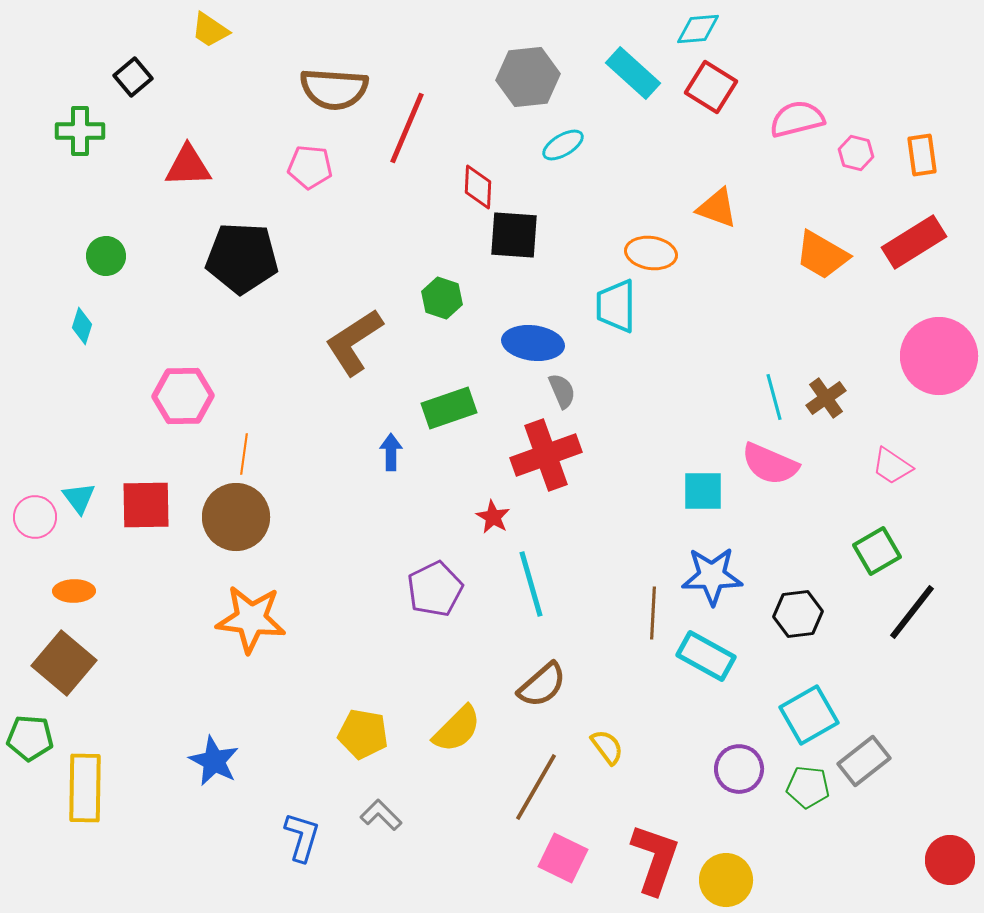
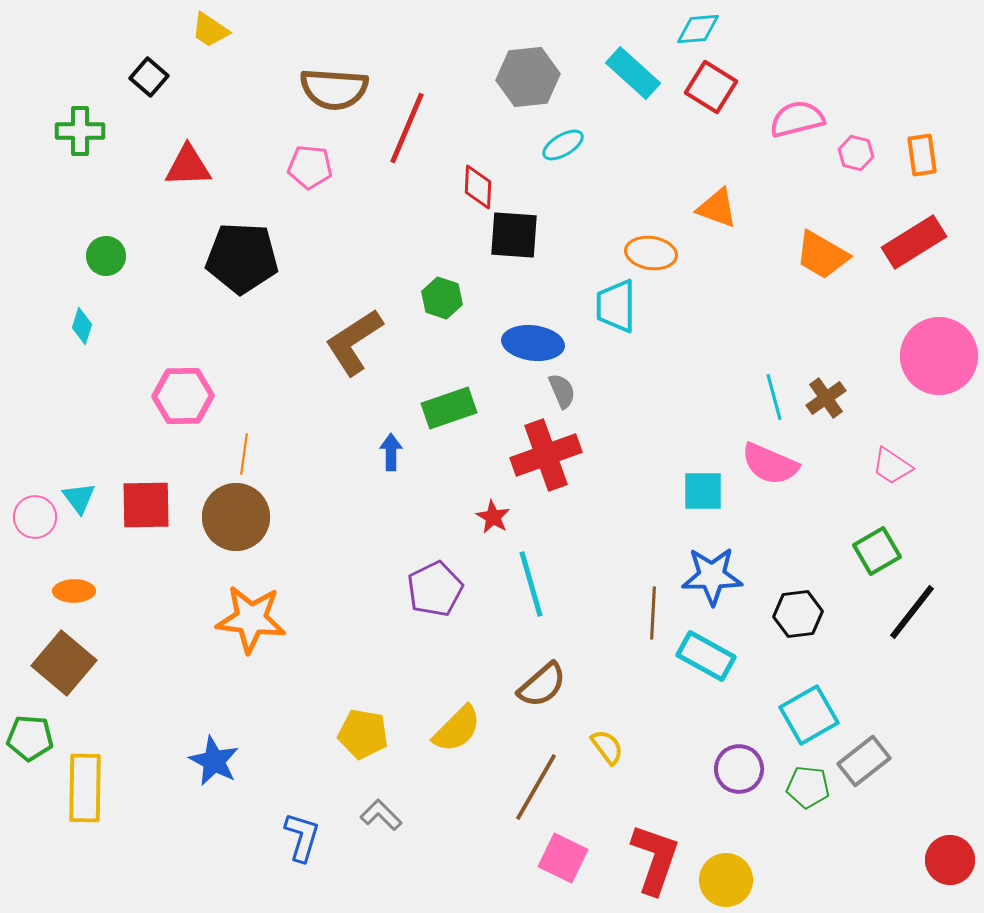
black square at (133, 77): moved 16 px right; rotated 9 degrees counterclockwise
